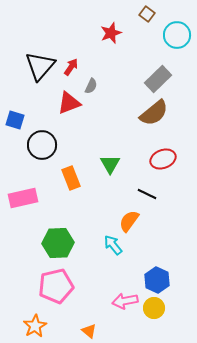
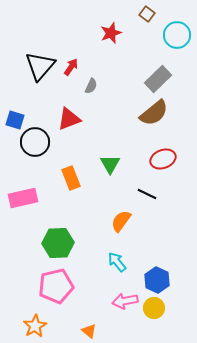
red triangle: moved 16 px down
black circle: moved 7 px left, 3 px up
orange semicircle: moved 8 px left
cyan arrow: moved 4 px right, 17 px down
